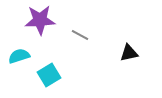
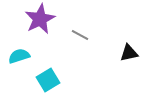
purple star: moved 1 px up; rotated 24 degrees counterclockwise
cyan square: moved 1 px left, 5 px down
